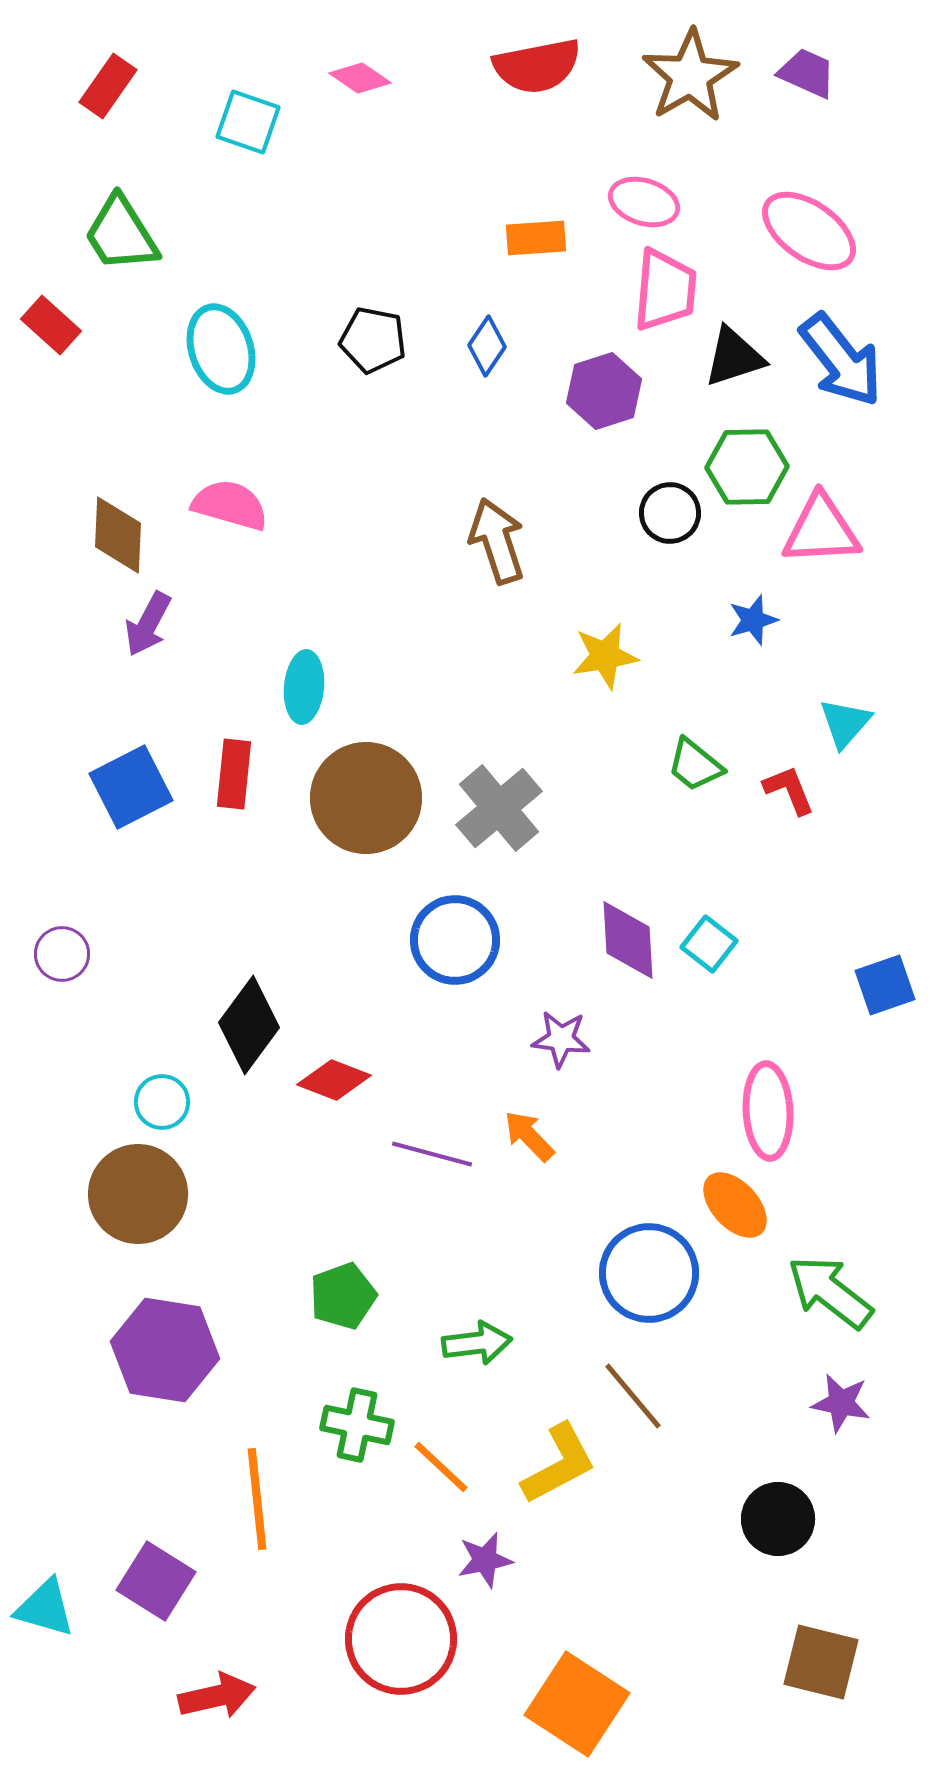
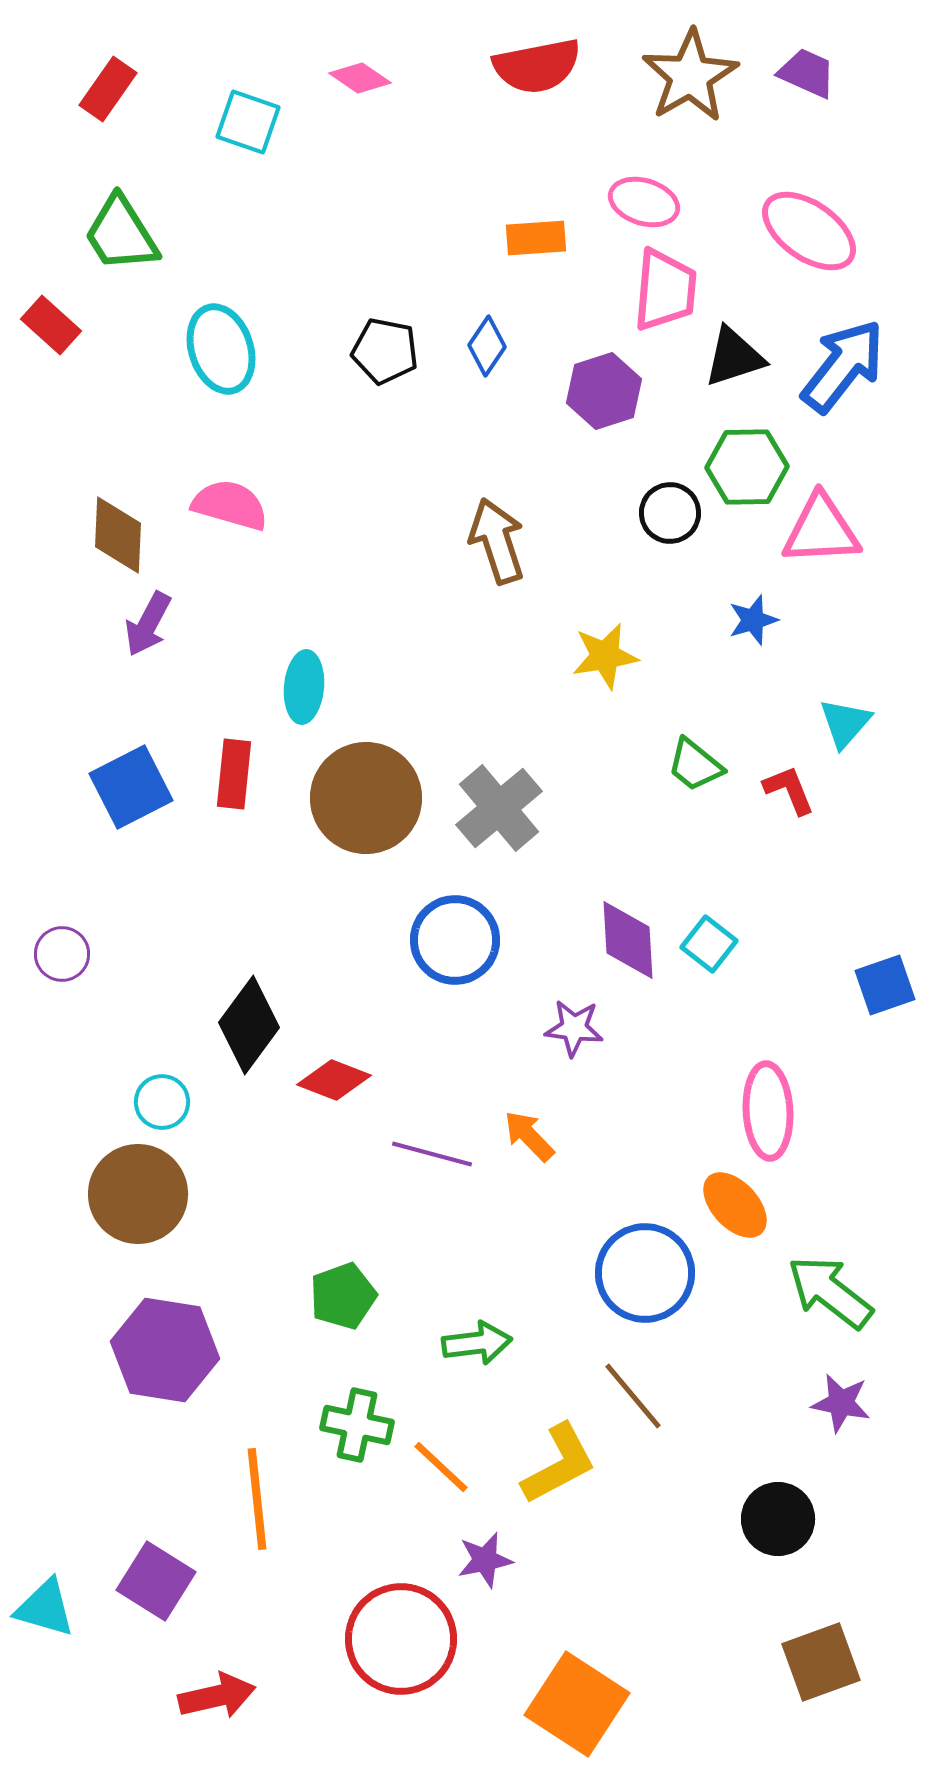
red rectangle at (108, 86): moved 3 px down
black pentagon at (373, 340): moved 12 px right, 11 px down
blue arrow at (841, 360): moved 2 px right, 6 px down; rotated 104 degrees counterclockwise
purple star at (561, 1039): moved 13 px right, 11 px up
blue circle at (649, 1273): moved 4 px left
brown square at (821, 1662): rotated 34 degrees counterclockwise
